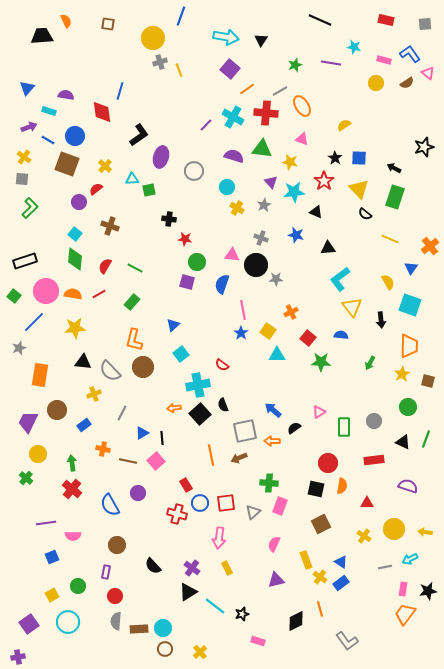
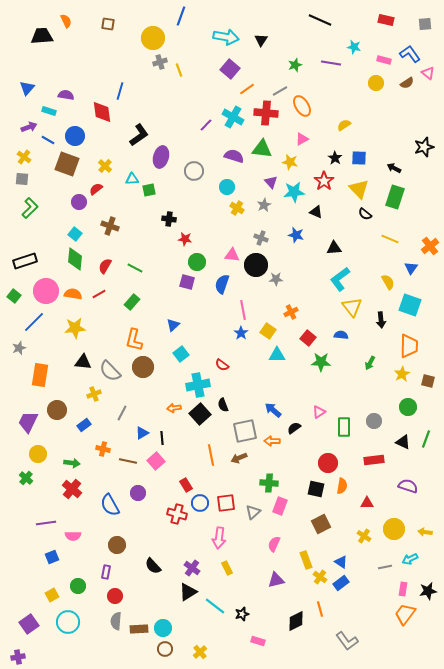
pink triangle at (302, 139): rotated 48 degrees counterclockwise
black triangle at (328, 248): moved 6 px right
green arrow at (72, 463): rotated 105 degrees clockwise
